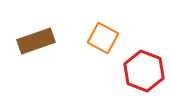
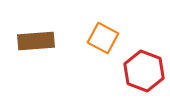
brown rectangle: rotated 15 degrees clockwise
